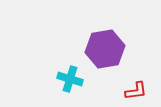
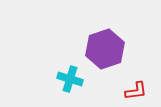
purple hexagon: rotated 9 degrees counterclockwise
